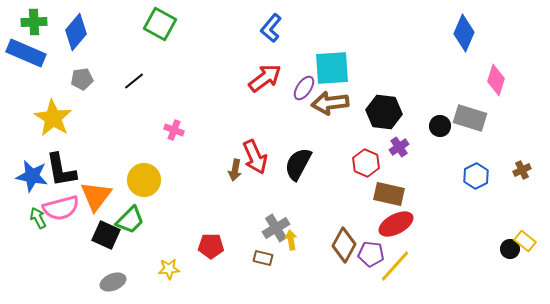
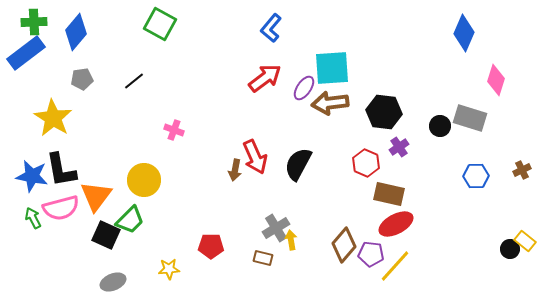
blue rectangle at (26, 53): rotated 60 degrees counterclockwise
blue hexagon at (476, 176): rotated 25 degrees clockwise
green arrow at (38, 218): moved 5 px left
brown diamond at (344, 245): rotated 12 degrees clockwise
